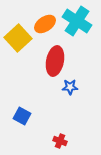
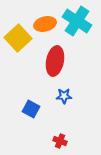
orange ellipse: rotated 20 degrees clockwise
blue star: moved 6 px left, 9 px down
blue square: moved 9 px right, 7 px up
